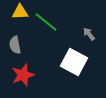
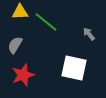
gray semicircle: rotated 42 degrees clockwise
white square: moved 6 px down; rotated 16 degrees counterclockwise
